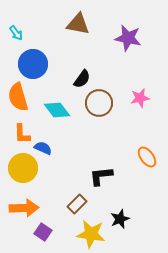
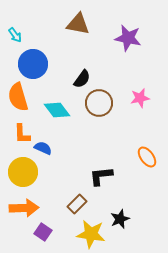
cyan arrow: moved 1 px left, 2 px down
yellow circle: moved 4 px down
